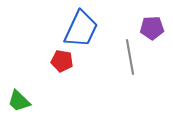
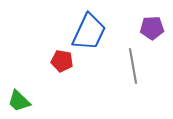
blue trapezoid: moved 8 px right, 3 px down
gray line: moved 3 px right, 9 px down
